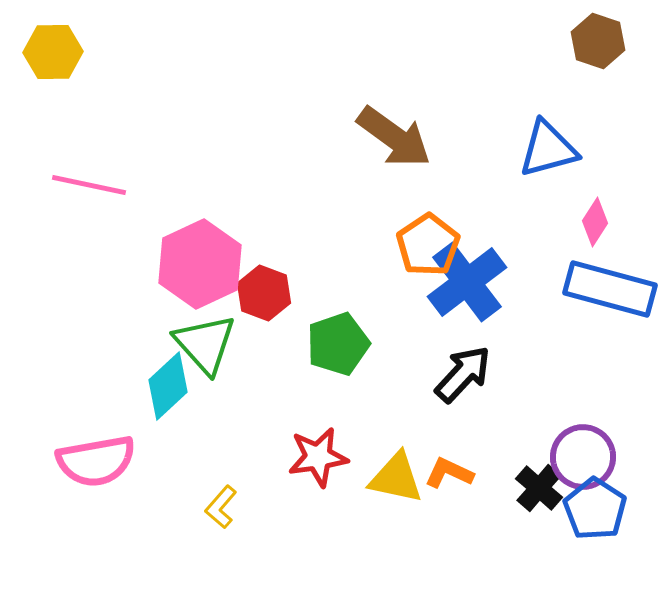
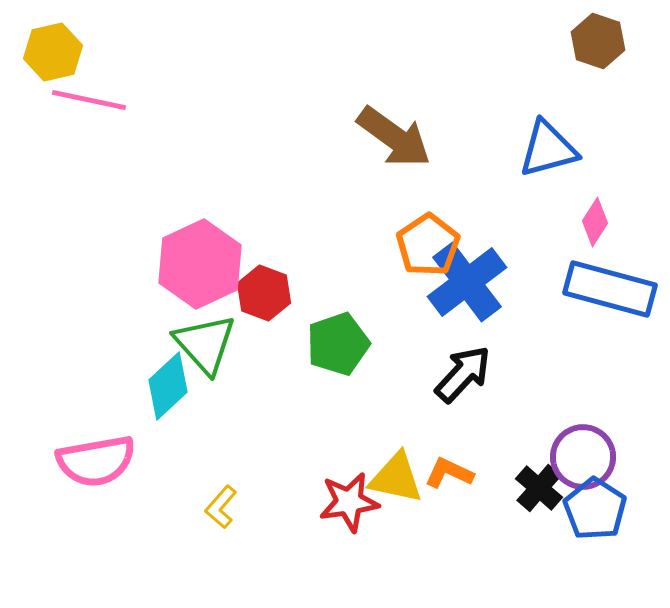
yellow hexagon: rotated 12 degrees counterclockwise
pink line: moved 85 px up
red star: moved 31 px right, 45 px down
